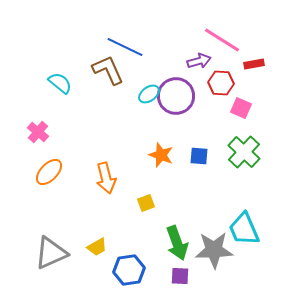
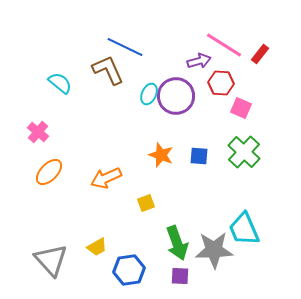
pink line: moved 2 px right, 5 px down
red rectangle: moved 6 px right, 10 px up; rotated 42 degrees counterclockwise
cyan ellipse: rotated 30 degrees counterclockwise
orange arrow: rotated 80 degrees clockwise
gray triangle: moved 7 px down; rotated 48 degrees counterclockwise
